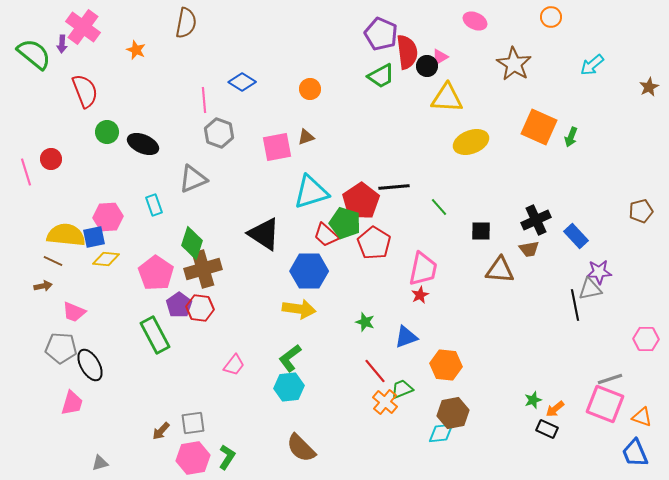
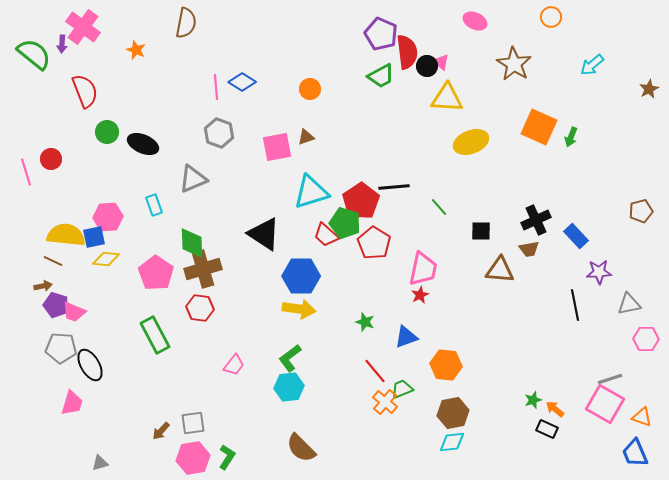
pink triangle at (440, 57): moved 1 px right, 5 px down; rotated 48 degrees counterclockwise
brown star at (649, 87): moved 2 px down
pink line at (204, 100): moved 12 px right, 13 px up
green diamond at (192, 243): rotated 20 degrees counterclockwise
blue hexagon at (309, 271): moved 8 px left, 5 px down
gray triangle at (590, 289): moved 39 px right, 15 px down
purple pentagon at (179, 305): moved 123 px left; rotated 20 degrees counterclockwise
pink square at (605, 404): rotated 9 degrees clockwise
orange arrow at (555, 409): rotated 78 degrees clockwise
cyan diamond at (441, 433): moved 11 px right, 9 px down
